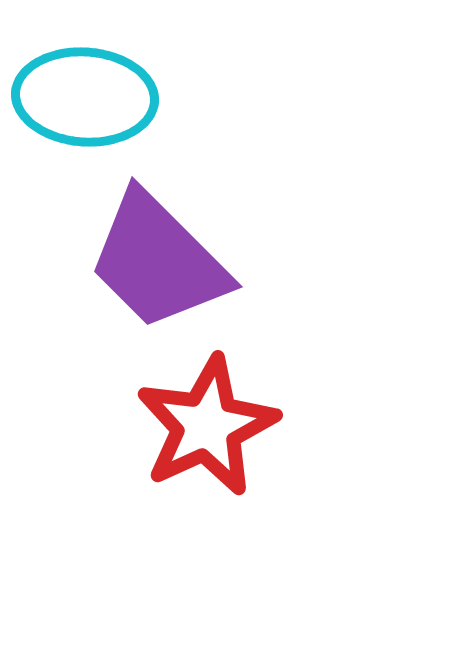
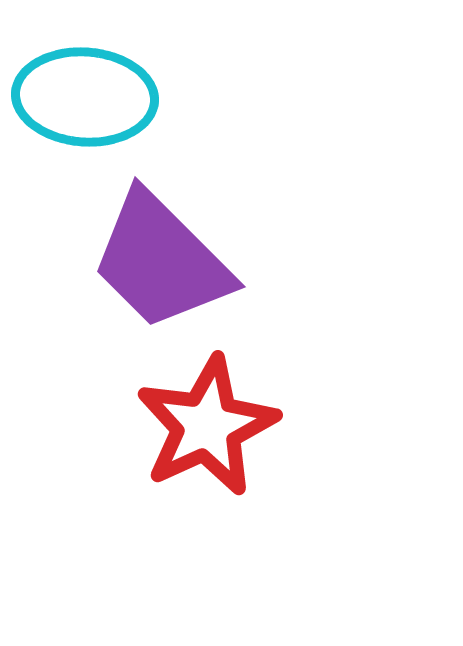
purple trapezoid: moved 3 px right
